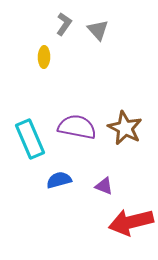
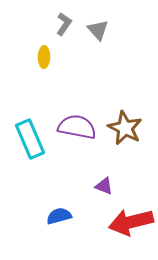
blue semicircle: moved 36 px down
